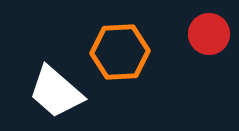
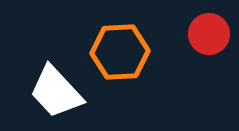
white trapezoid: rotated 6 degrees clockwise
